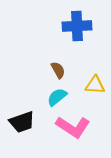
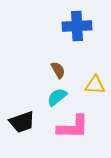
pink L-shape: rotated 32 degrees counterclockwise
